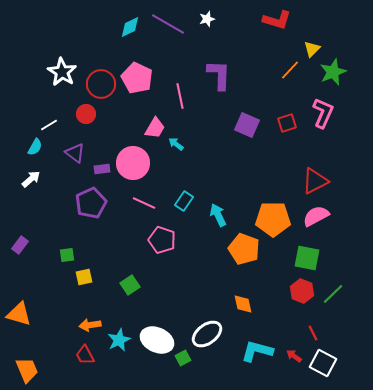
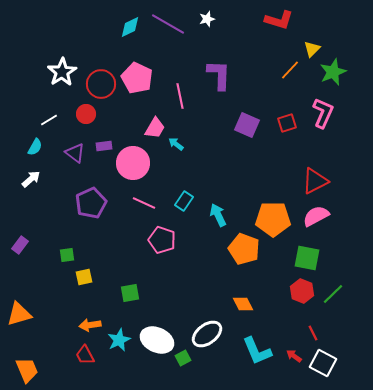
red L-shape at (277, 20): moved 2 px right
white star at (62, 72): rotated 8 degrees clockwise
white line at (49, 125): moved 5 px up
purple rectangle at (102, 169): moved 2 px right, 23 px up
green square at (130, 285): moved 8 px down; rotated 24 degrees clockwise
orange diamond at (243, 304): rotated 15 degrees counterclockwise
orange triangle at (19, 314): rotated 32 degrees counterclockwise
cyan L-shape at (257, 351): rotated 128 degrees counterclockwise
